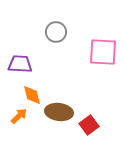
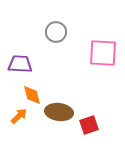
pink square: moved 1 px down
red square: rotated 18 degrees clockwise
